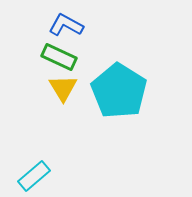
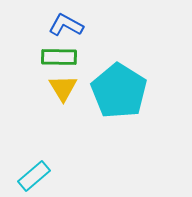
green rectangle: rotated 24 degrees counterclockwise
